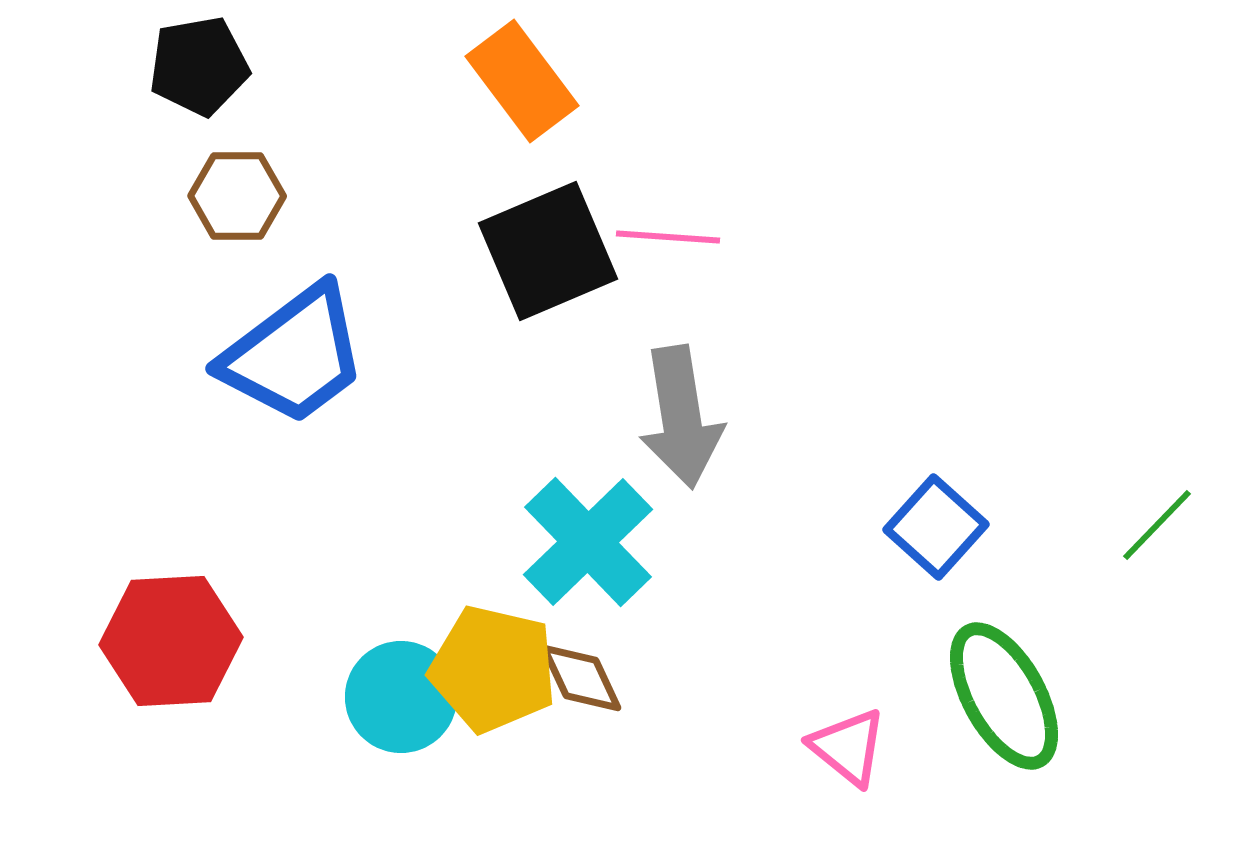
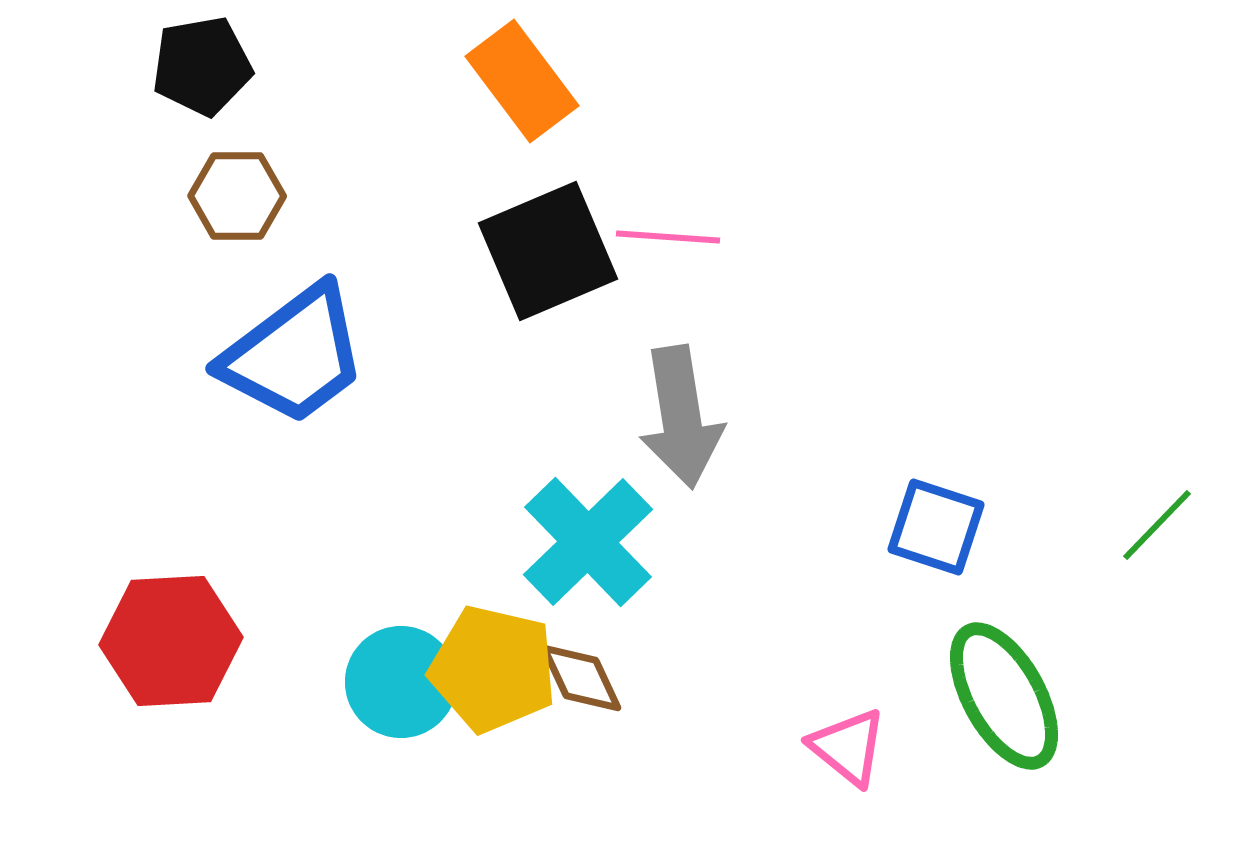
black pentagon: moved 3 px right
blue square: rotated 24 degrees counterclockwise
cyan circle: moved 15 px up
